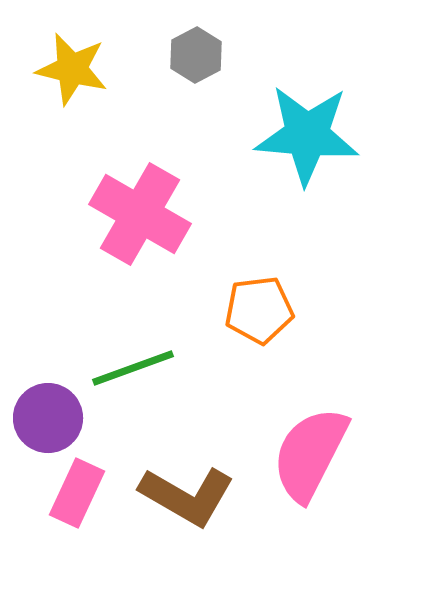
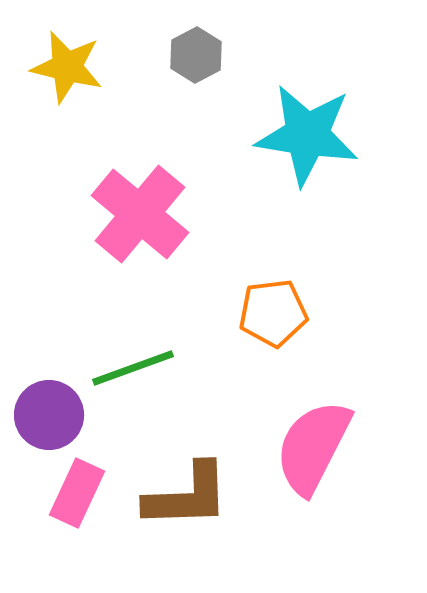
yellow star: moved 5 px left, 2 px up
cyan star: rotated 4 degrees clockwise
pink cross: rotated 10 degrees clockwise
orange pentagon: moved 14 px right, 3 px down
purple circle: moved 1 px right, 3 px up
pink semicircle: moved 3 px right, 7 px up
brown L-shape: rotated 32 degrees counterclockwise
